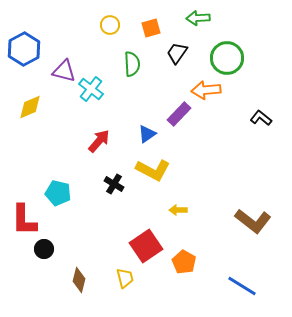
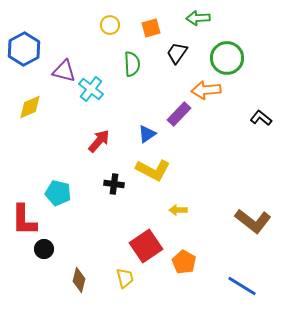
black cross: rotated 24 degrees counterclockwise
